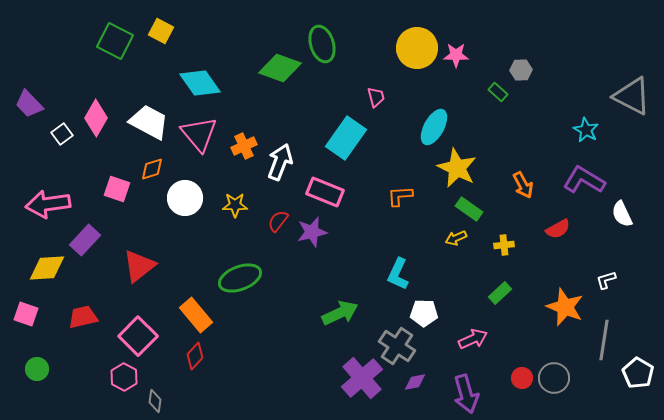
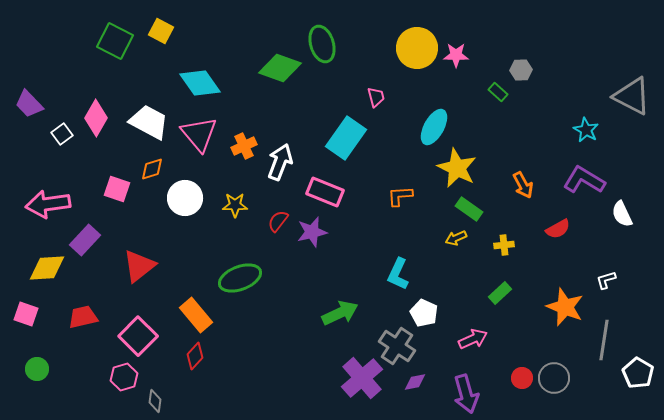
white pentagon at (424, 313): rotated 24 degrees clockwise
pink hexagon at (124, 377): rotated 16 degrees clockwise
